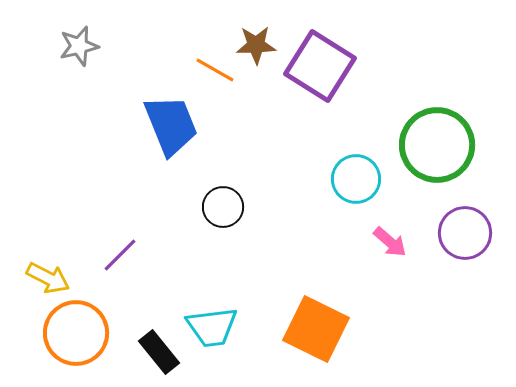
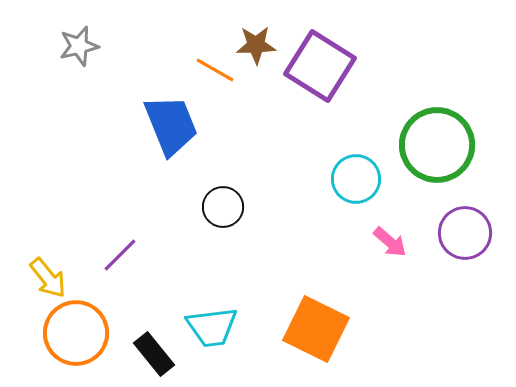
yellow arrow: rotated 24 degrees clockwise
black rectangle: moved 5 px left, 2 px down
